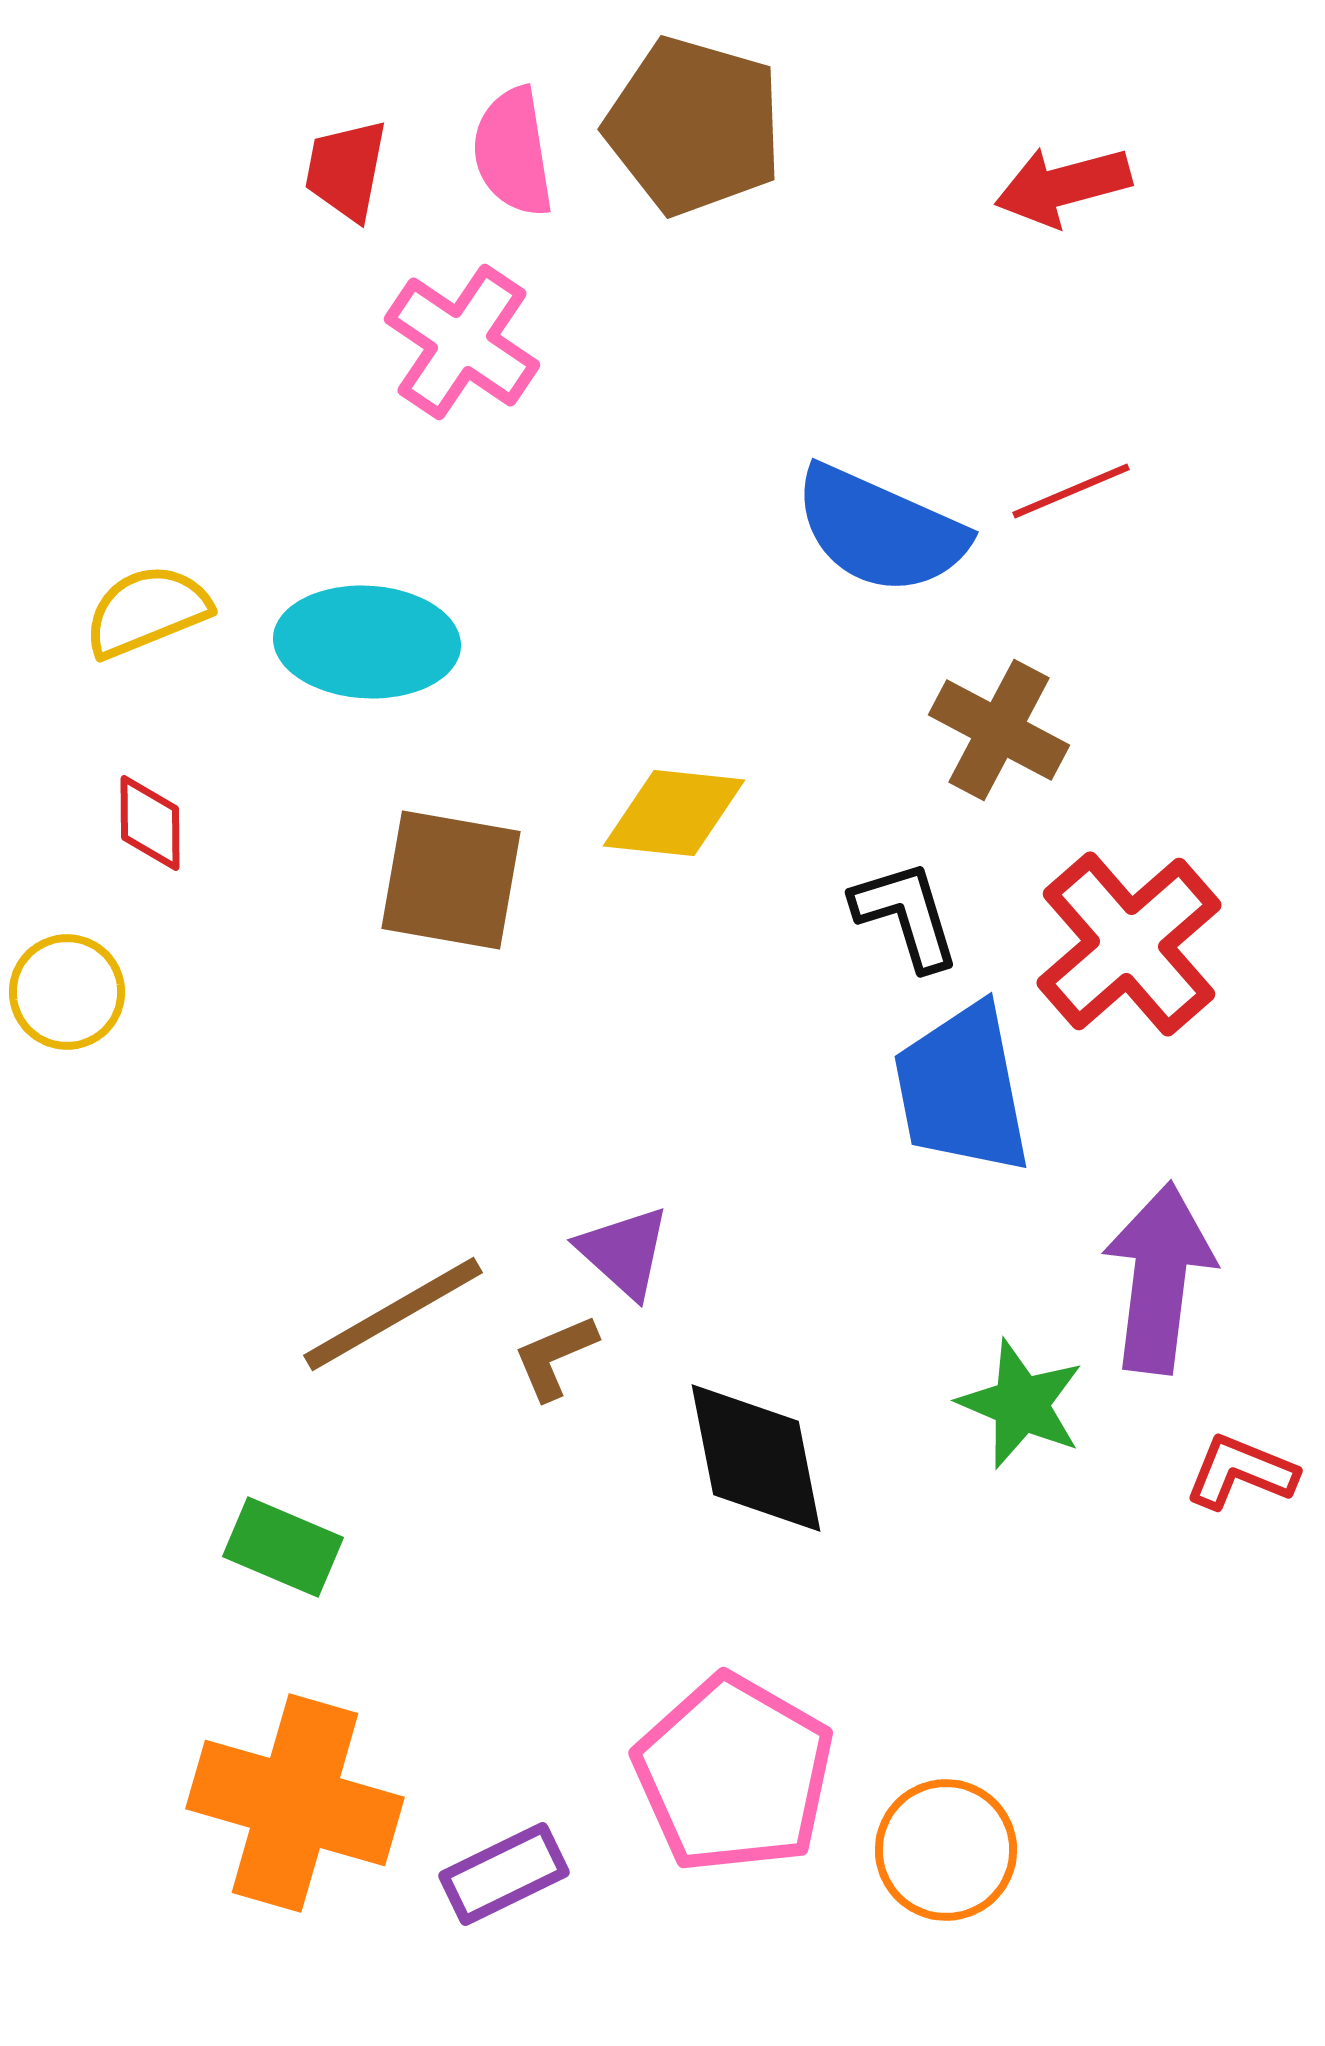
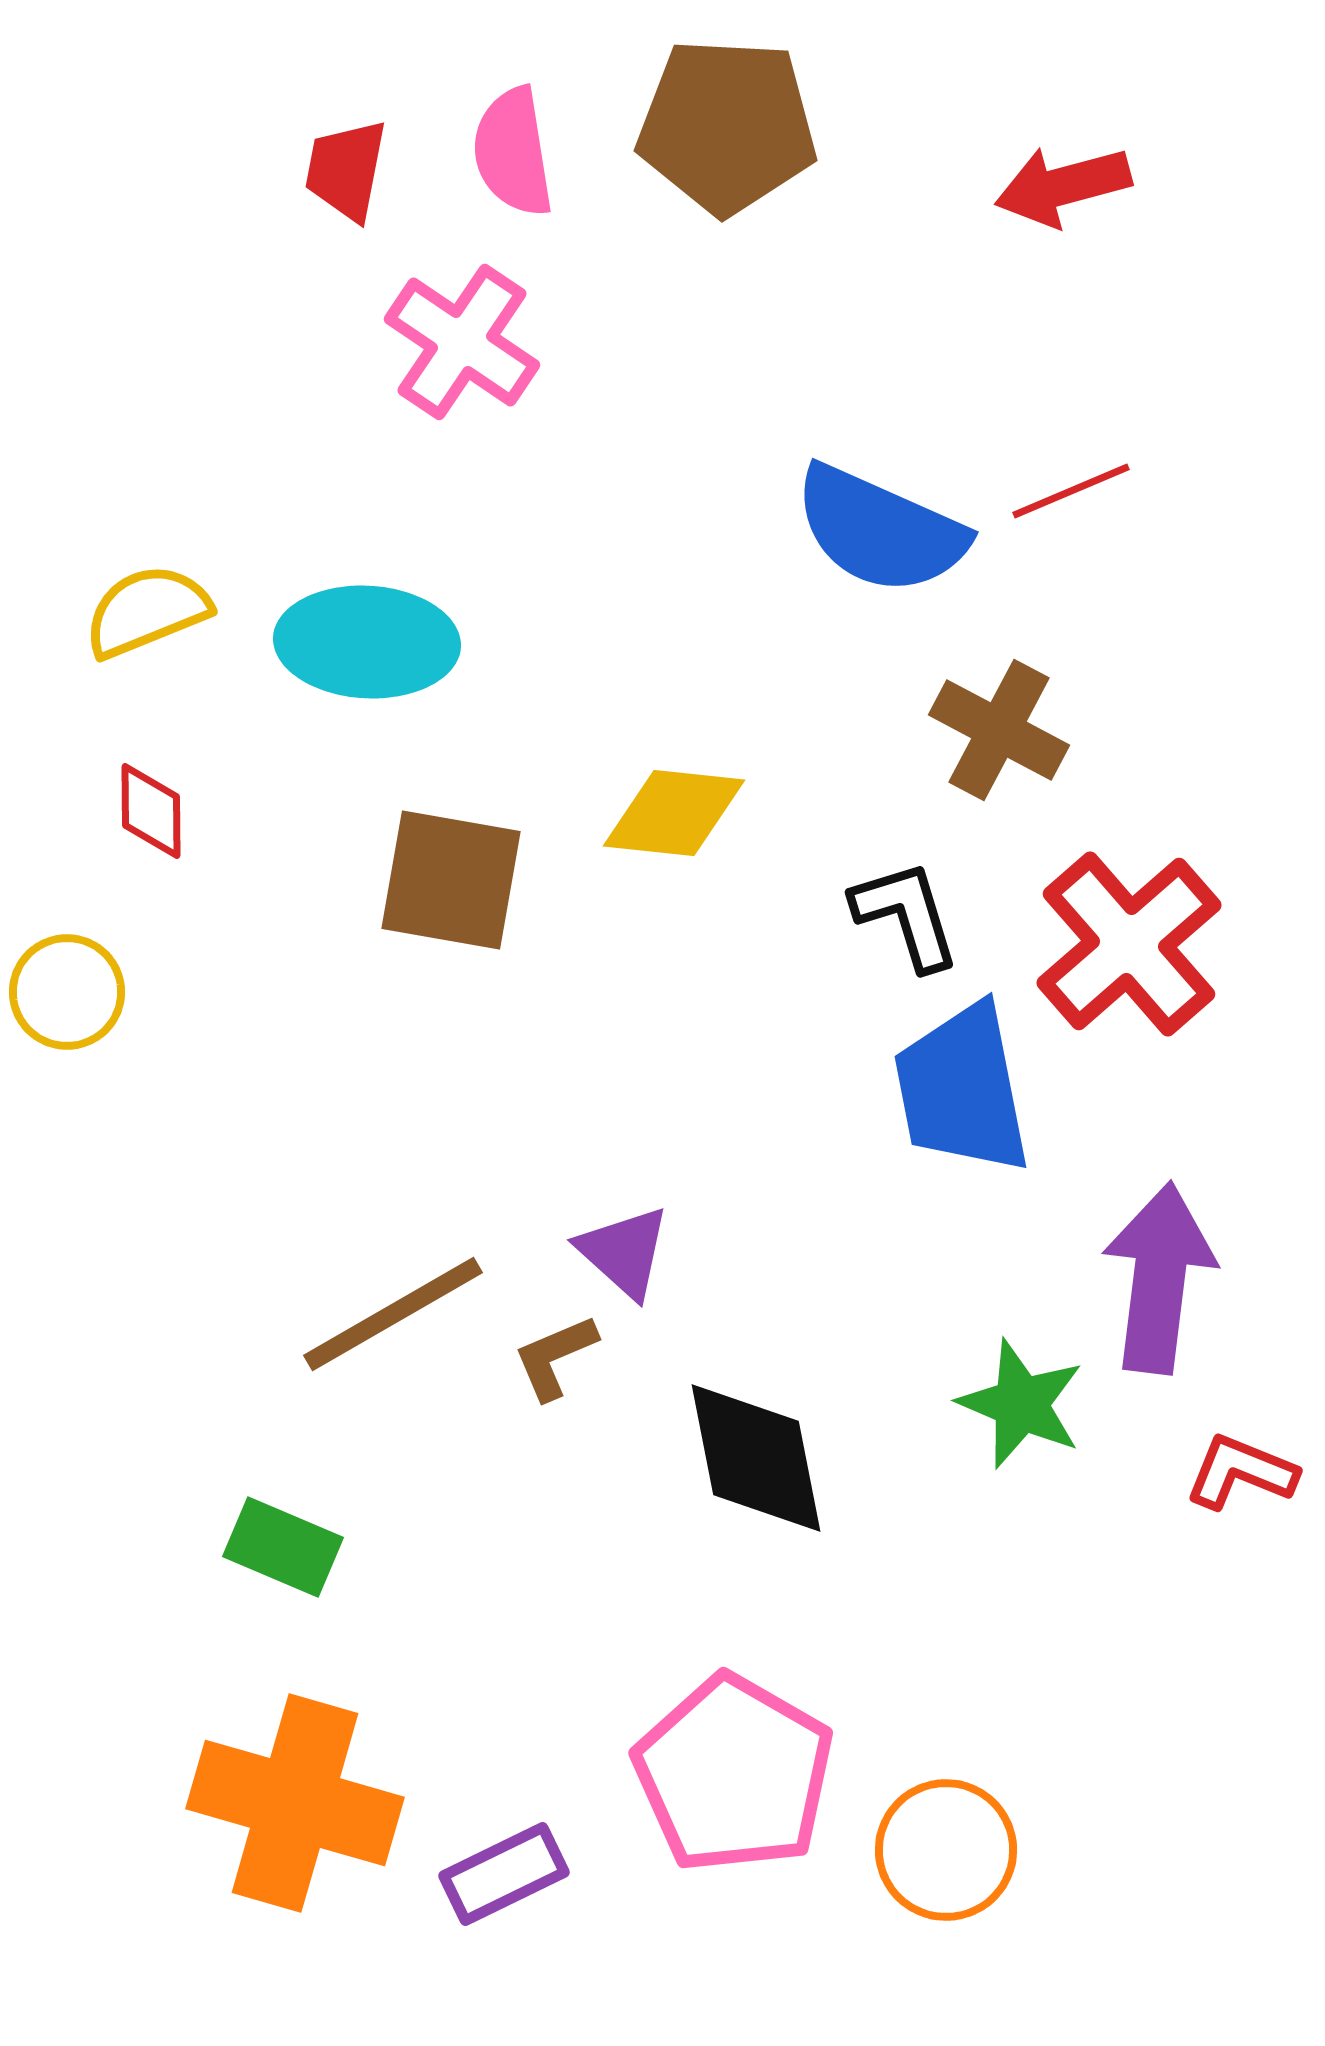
brown pentagon: moved 33 px right; rotated 13 degrees counterclockwise
red diamond: moved 1 px right, 12 px up
